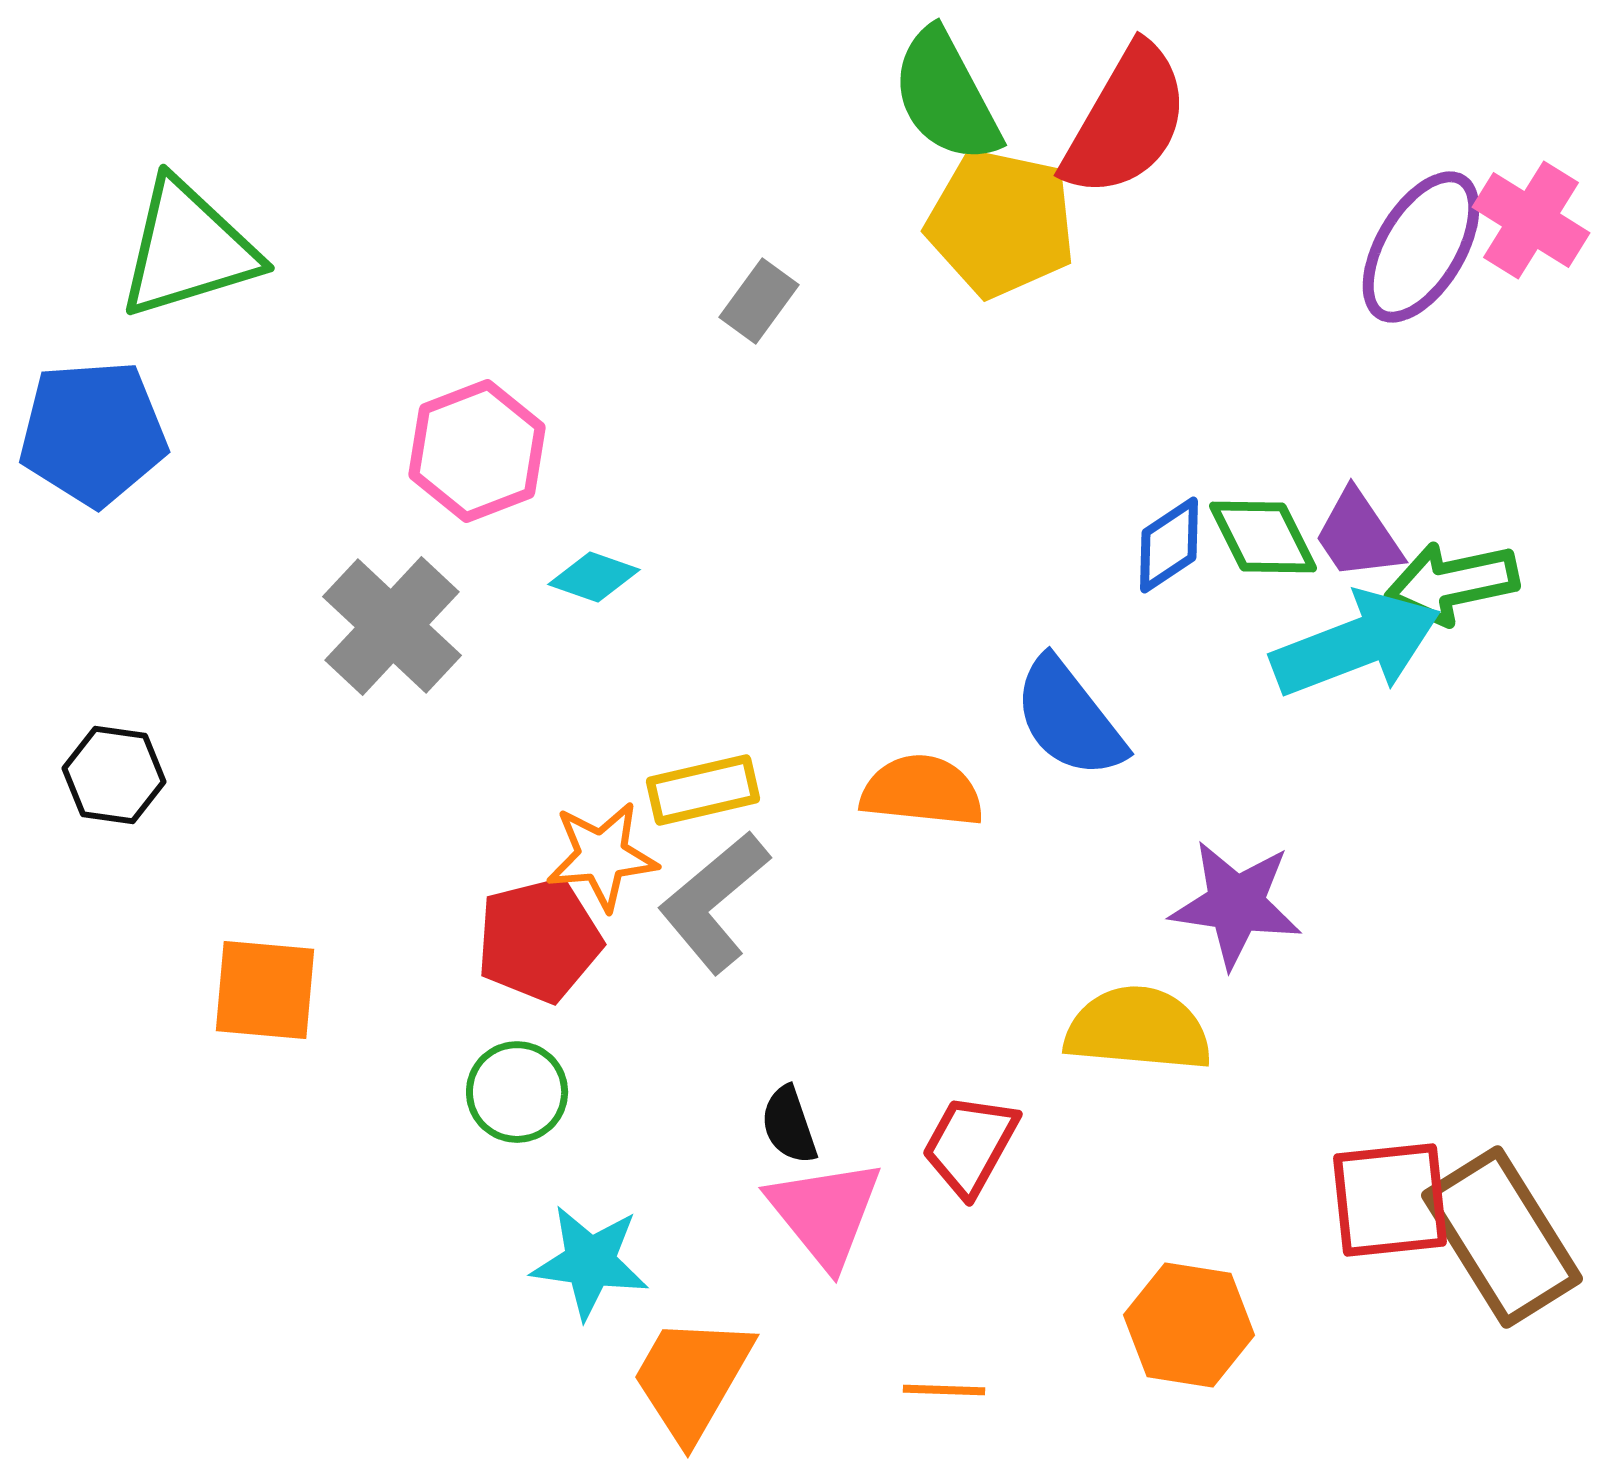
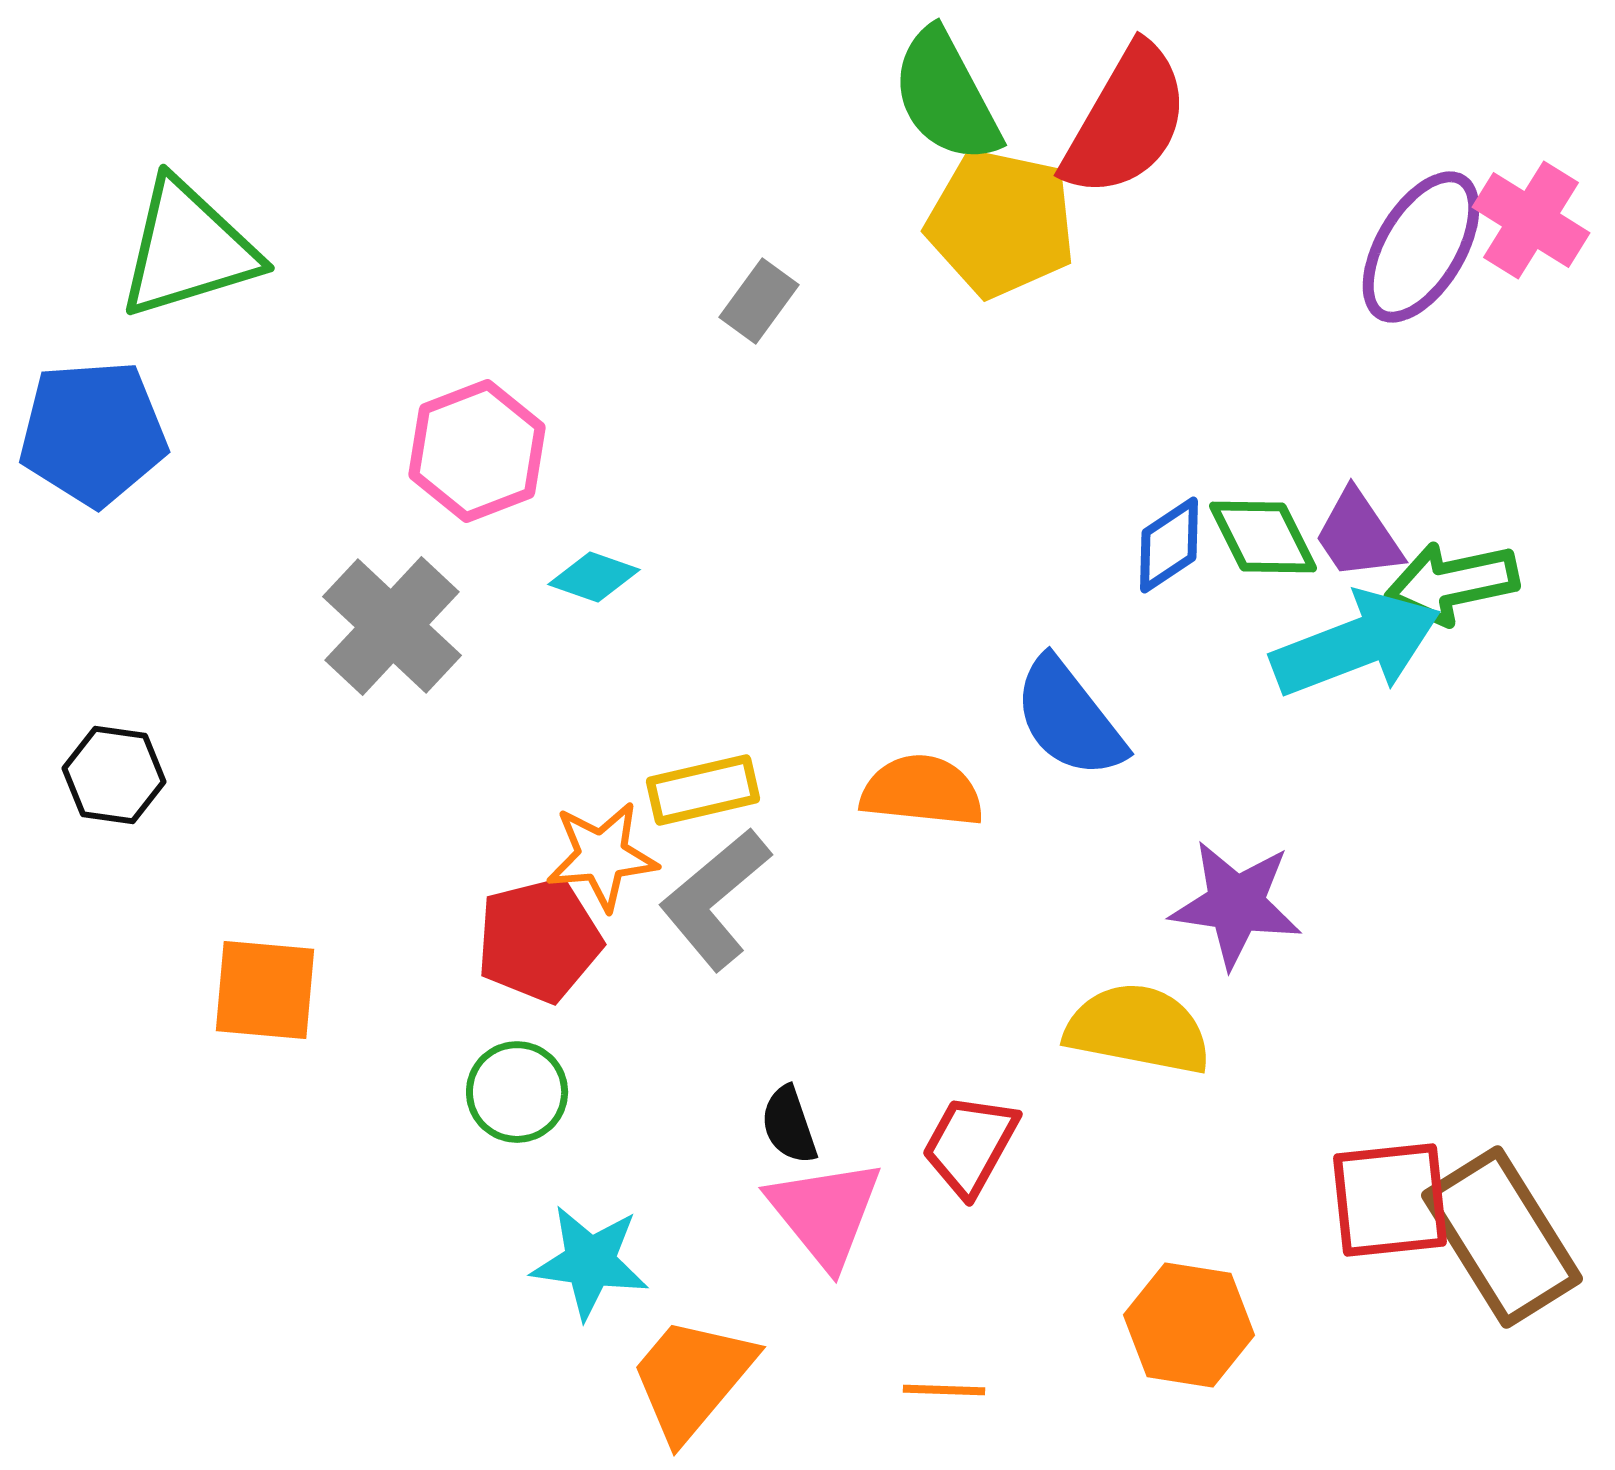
gray L-shape: moved 1 px right, 3 px up
yellow semicircle: rotated 6 degrees clockwise
orange trapezoid: rotated 10 degrees clockwise
